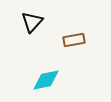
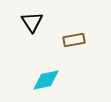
black triangle: rotated 15 degrees counterclockwise
